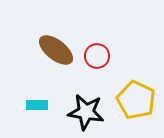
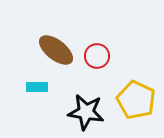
cyan rectangle: moved 18 px up
